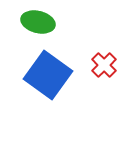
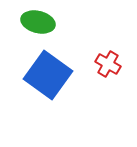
red cross: moved 4 px right, 1 px up; rotated 15 degrees counterclockwise
